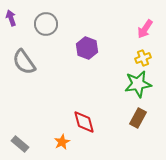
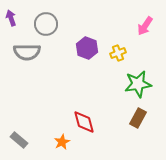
pink arrow: moved 3 px up
yellow cross: moved 25 px left, 5 px up
gray semicircle: moved 3 px right, 10 px up; rotated 56 degrees counterclockwise
gray rectangle: moved 1 px left, 4 px up
